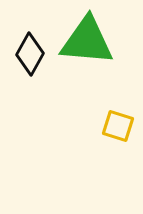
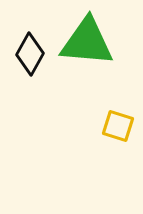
green triangle: moved 1 px down
